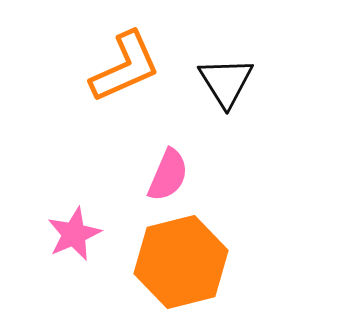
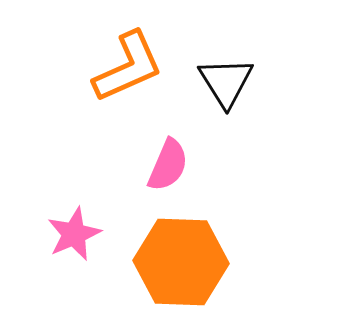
orange L-shape: moved 3 px right
pink semicircle: moved 10 px up
orange hexagon: rotated 16 degrees clockwise
